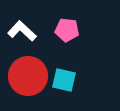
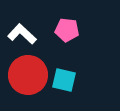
white L-shape: moved 3 px down
red circle: moved 1 px up
